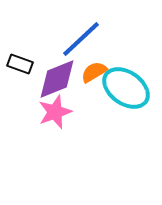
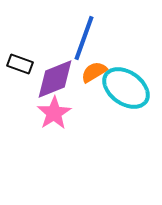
blue line: moved 3 px right, 1 px up; rotated 27 degrees counterclockwise
purple diamond: moved 2 px left
pink star: moved 1 px left, 1 px down; rotated 12 degrees counterclockwise
